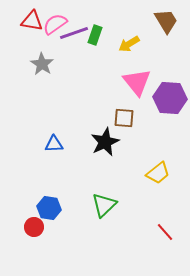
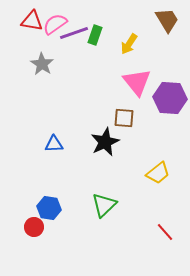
brown trapezoid: moved 1 px right, 1 px up
yellow arrow: rotated 25 degrees counterclockwise
